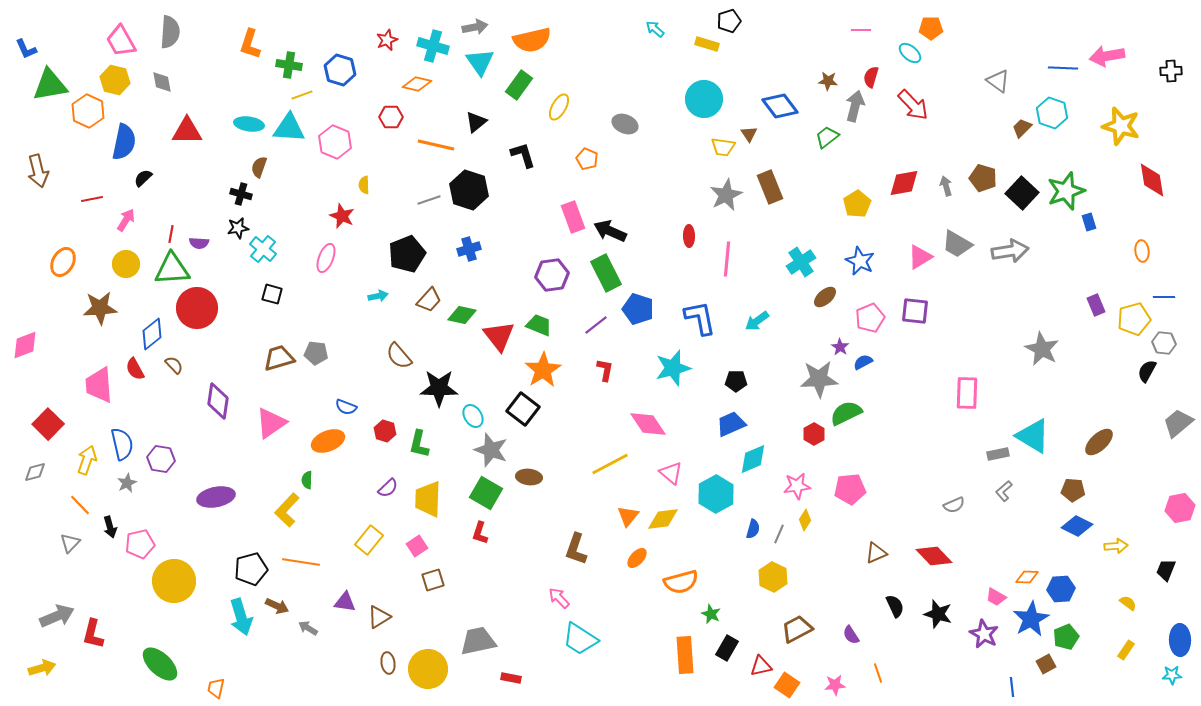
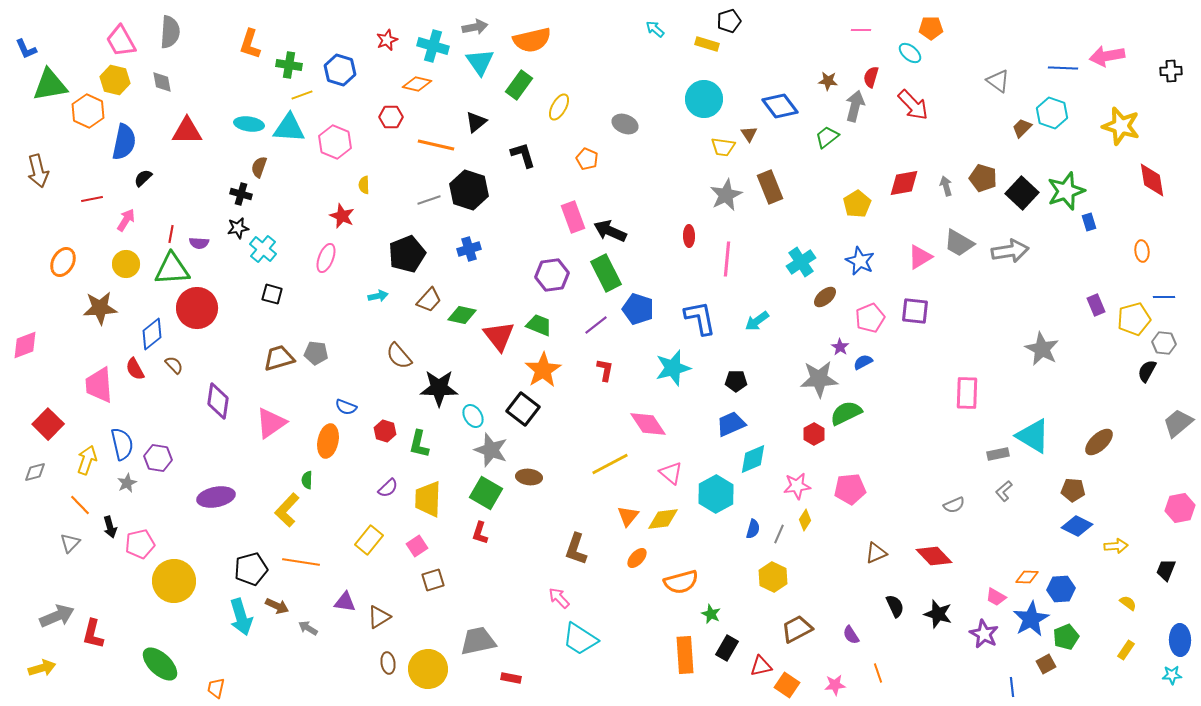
gray trapezoid at (957, 244): moved 2 px right, 1 px up
orange ellipse at (328, 441): rotated 56 degrees counterclockwise
purple hexagon at (161, 459): moved 3 px left, 1 px up
